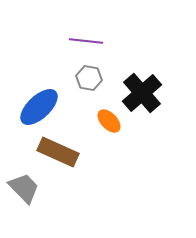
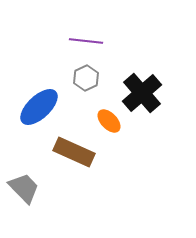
gray hexagon: moved 3 px left; rotated 25 degrees clockwise
brown rectangle: moved 16 px right
